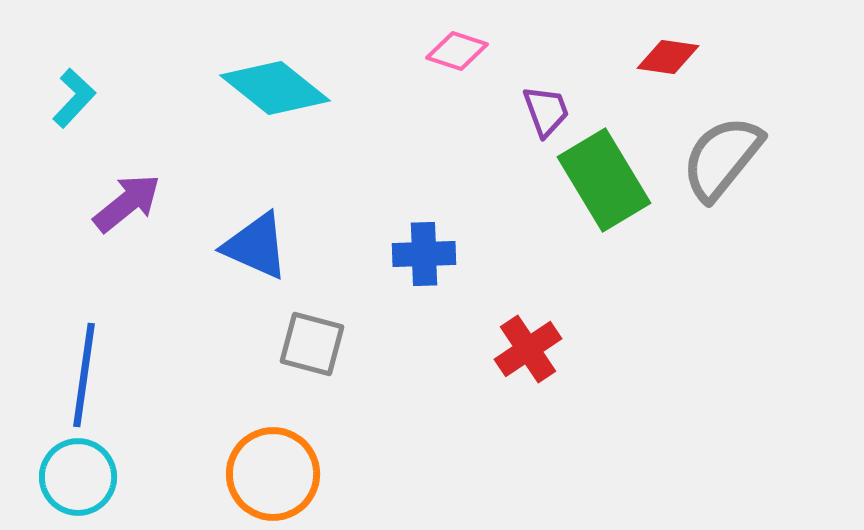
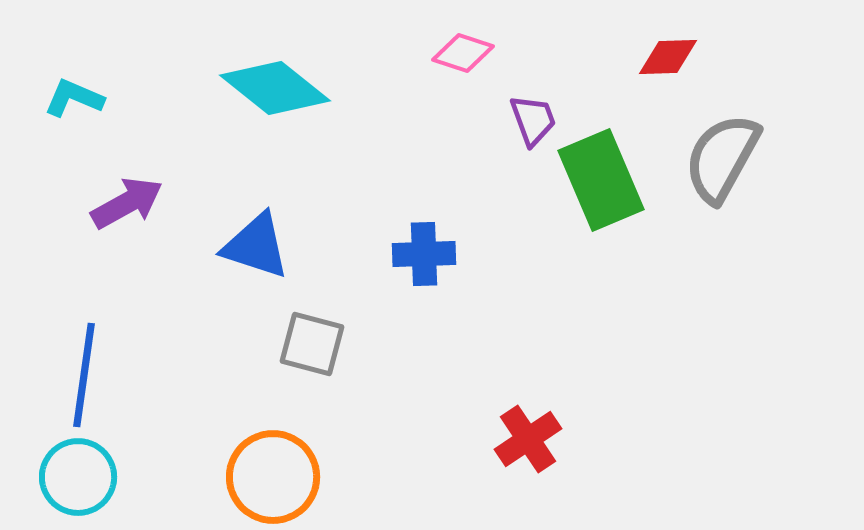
pink diamond: moved 6 px right, 2 px down
red diamond: rotated 10 degrees counterclockwise
cyan L-shape: rotated 110 degrees counterclockwise
purple trapezoid: moved 13 px left, 9 px down
gray semicircle: rotated 10 degrees counterclockwise
green rectangle: moved 3 px left; rotated 8 degrees clockwise
purple arrow: rotated 10 degrees clockwise
blue triangle: rotated 6 degrees counterclockwise
red cross: moved 90 px down
orange circle: moved 3 px down
